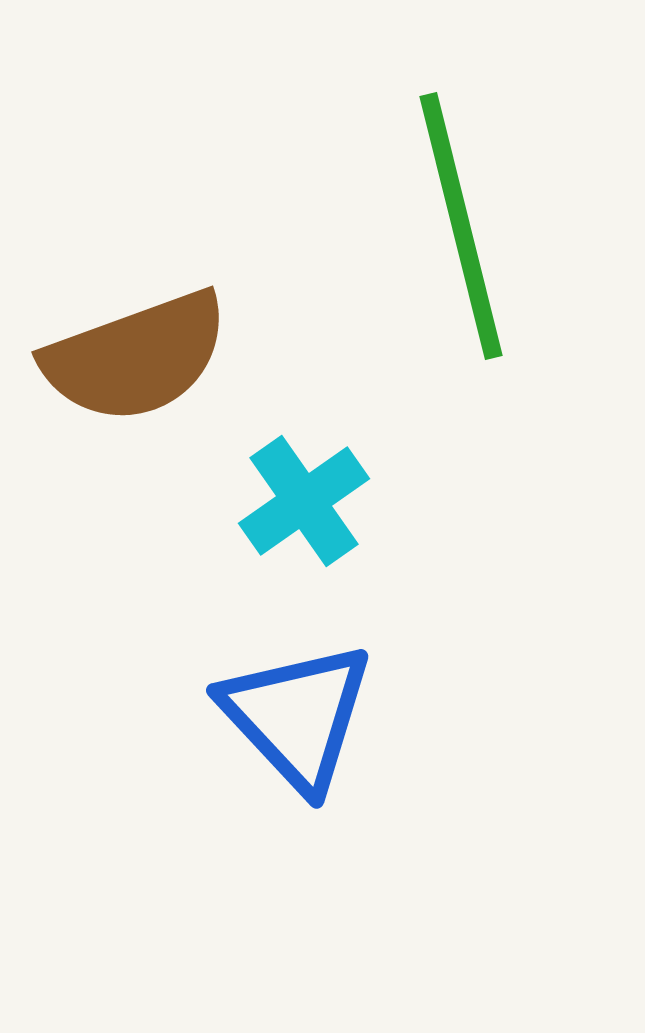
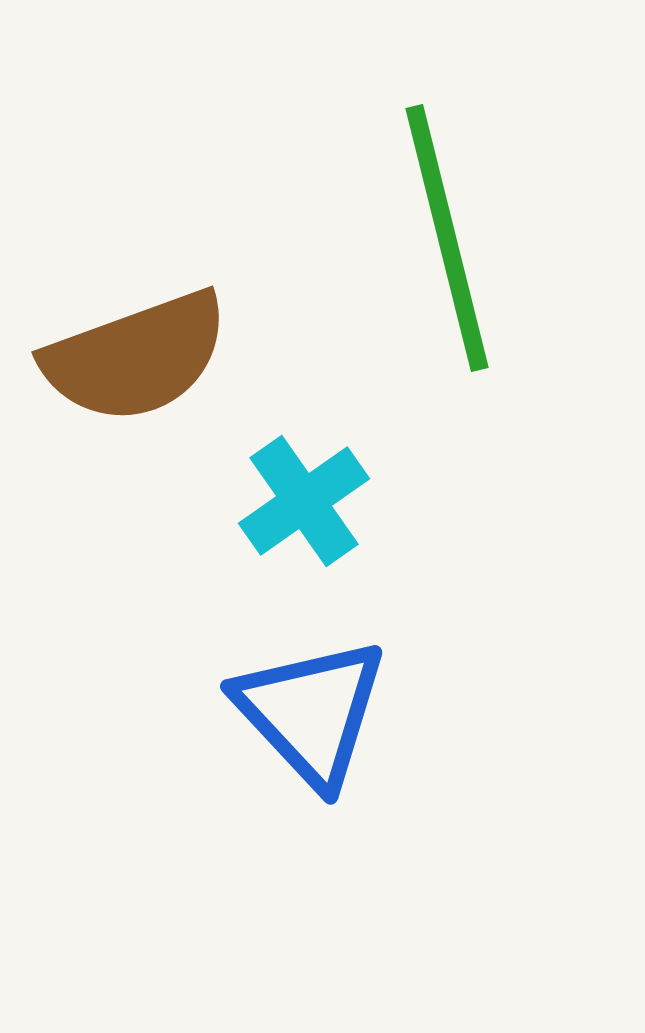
green line: moved 14 px left, 12 px down
blue triangle: moved 14 px right, 4 px up
